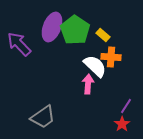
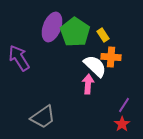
green pentagon: moved 2 px down
yellow rectangle: rotated 16 degrees clockwise
purple arrow: moved 14 px down; rotated 12 degrees clockwise
purple line: moved 2 px left, 1 px up
